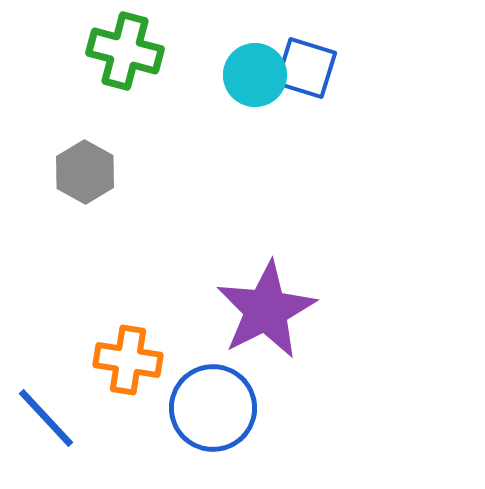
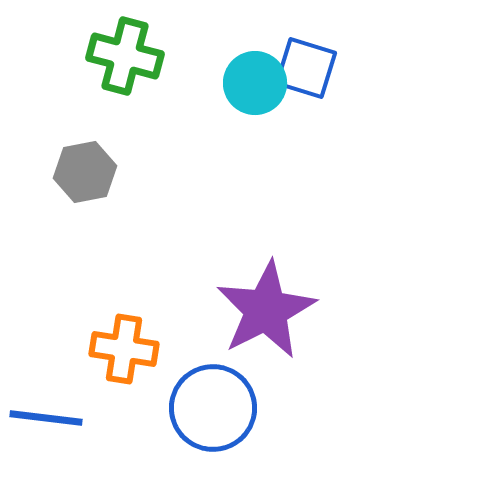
green cross: moved 5 px down
cyan circle: moved 8 px down
gray hexagon: rotated 20 degrees clockwise
orange cross: moved 4 px left, 11 px up
blue line: rotated 40 degrees counterclockwise
